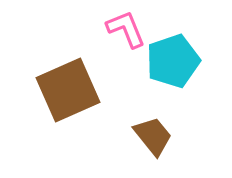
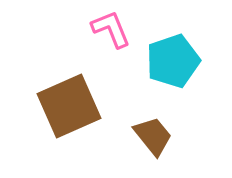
pink L-shape: moved 15 px left
brown square: moved 1 px right, 16 px down
